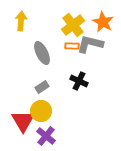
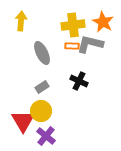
yellow cross: rotated 30 degrees clockwise
